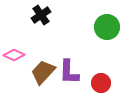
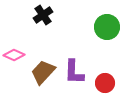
black cross: moved 2 px right
purple L-shape: moved 5 px right
red circle: moved 4 px right
